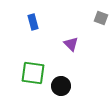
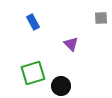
gray square: rotated 24 degrees counterclockwise
blue rectangle: rotated 14 degrees counterclockwise
green square: rotated 25 degrees counterclockwise
